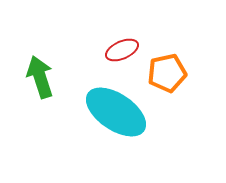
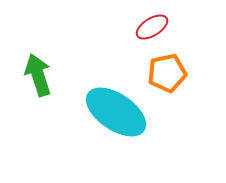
red ellipse: moved 30 px right, 23 px up; rotated 8 degrees counterclockwise
green arrow: moved 2 px left, 2 px up
